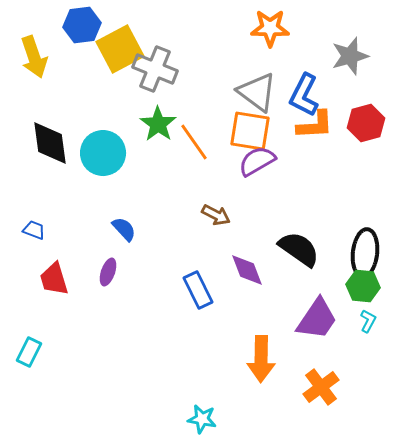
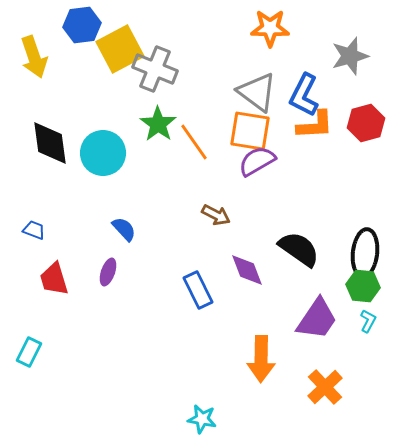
orange cross: moved 4 px right; rotated 6 degrees counterclockwise
